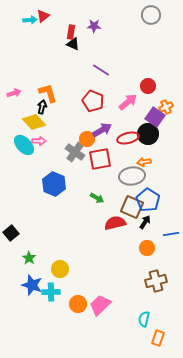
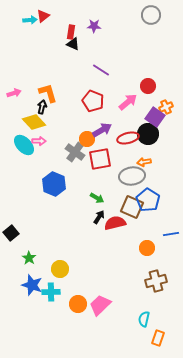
black arrow at (145, 222): moved 46 px left, 5 px up
